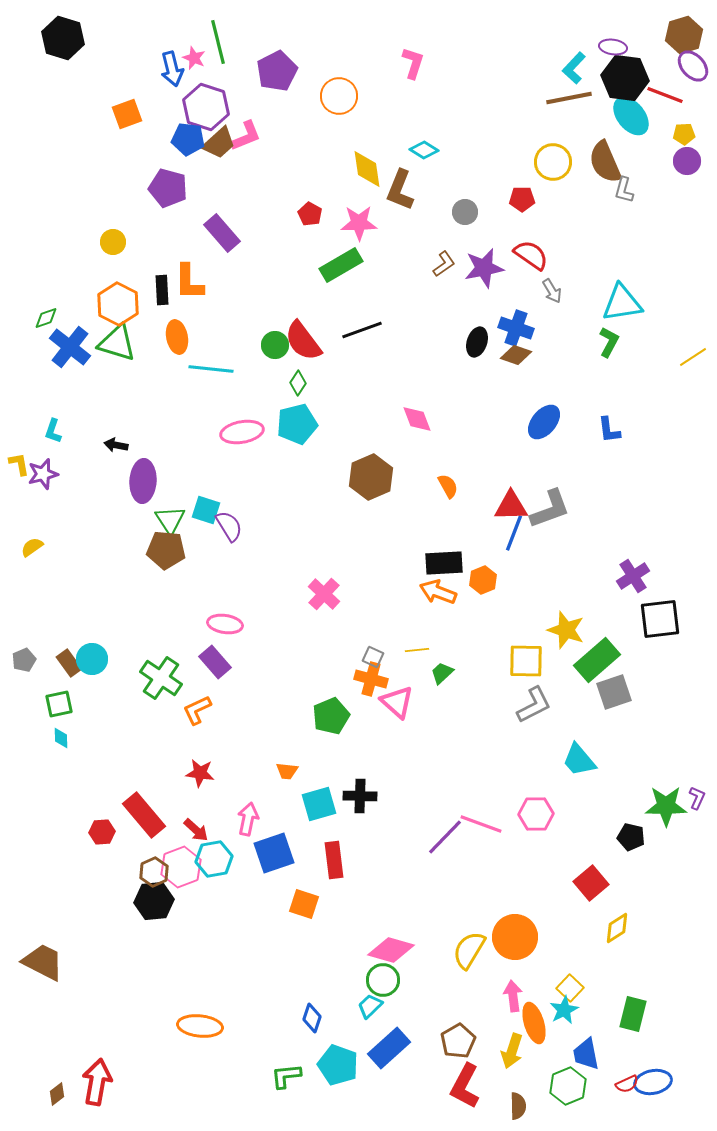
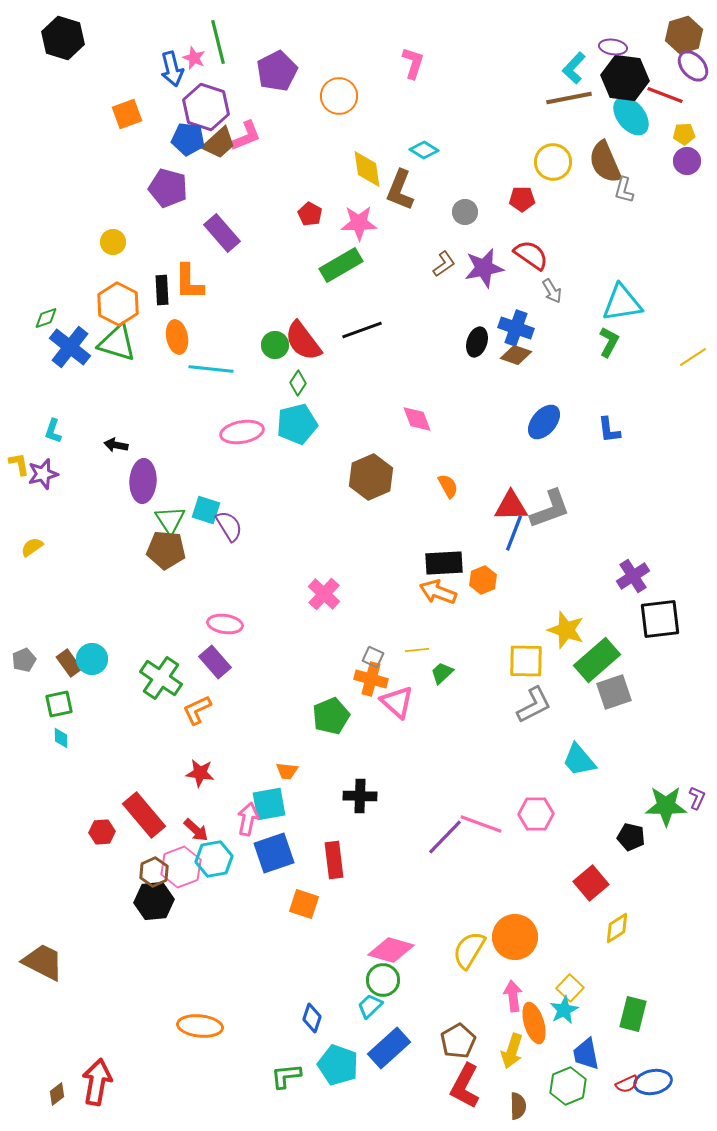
cyan square at (319, 804): moved 50 px left; rotated 6 degrees clockwise
